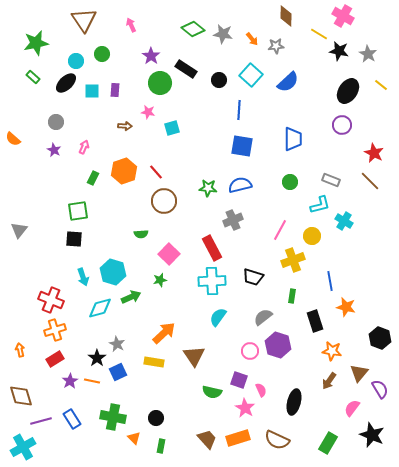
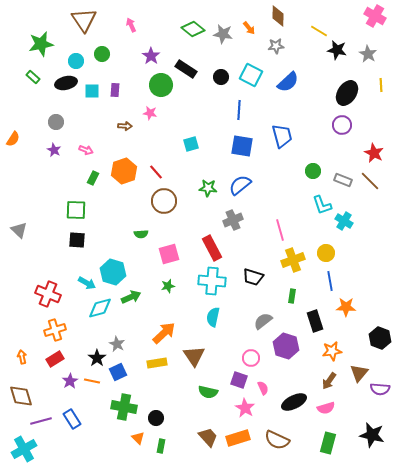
brown diamond at (286, 16): moved 8 px left
pink cross at (343, 16): moved 32 px right
yellow line at (319, 34): moved 3 px up
orange arrow at (252, 39): moved 3 px left, 11 px up
green star at (36, 43): moved 5 px right, 1 px down
black star at (339, 51): moved 2 px left, 1 px up
cyan square at (251, 75): rotated 15 degrees counterclockwise
black circle at (219, 80): moved 2 px right, 3 px up
black ellipse at (66, 83): rotated 30 degrees clockwise
green circle at (160, 83): moved 1 px right, 2 px down
yellow line at (381, 85): rotated 48 degrees clockwise
black ellipse at (348, 91): moved 1 px left, 2 px down
pink star at (148, 112): moved 2 px right, 1 px down
cyan square at (172, 128): moved 19 px right, 16 px down
orange semicircle at (13, 139): rotated 98 degrees counterclockwise
blue trapezoid at (293, 139): moved 11 px left, 3 px up; rotated 15 degrees counterclockwise
pink arrow at (84, 147): moved 2 px right, 3 px down; rotated 88 degrees clockwise
gray rectangle at (331, 180): moved 12 px right
green circle at (290, 182): moved 23 px right, 11 px up
blue semicircle at (240, 185): rotated 25 degrees counterclockwise
cyan L-shape at (320, 205): moved 2 px right; rotated 85 degrees clockwise
green square at (78, 211): moved 2 px left, 1 px up; rotated 10 degrees clockwise
gray triangle at (19, 230): rotated 24 degrees counterclockwise
pink line at (280, 230): rotated 45 degrees counterclockwise
yellow circle at (312, 236): moved 14 px right, 17 px down
black square at (74, 239): moved 3 px right, 1 px down
pink square at (169, 254): rotated 30 degrees clockwise
cyan arrow at (83, 277): moved 4 px right, 6 px down; rotated 42 degrees counterclockwise
green star at (160, 280): moved 8 px right, 6 px down
cyan cross at (212, 281): rotated 8 degrees clockwise
red cross at (51, 300): moved 3 px left, 6 px up
orange star at (346, 307): rotated 12 degrees counterclockwise
cyan semicircle at (218, 317): moved 5 px left; rotated 24 degrees counterclockwise
gray semicircle at (263, 317): moved 4 px down
purple hexagon at (278, 345): moved 8 px right, 1 px down
orange arrow at (20, 350): moved 2 px right, 7 px down
pink circle at (250, 351): moved 1 px right, 7 px down
orange star at (332, 351): rotated 18 degrees counterclockwise
yellow rectangle at (154, 362): moved 3 px right, 1 px down; rotated 18 degrees counterclockwise
purple semicircle at (380, 389): rotated 126 degrees clockwise
pink semicircle at (261, 390): moved 2 px right, 2 px up
green semicircle at (212, 392): moved 4 px left
black ellipse at (294, 402): rotated 50 degrees clockwise
pink semicircle at (352, 408): moved 26 px left; rotated 144 degrees counterclockwise
green cross at (113, 417): moved 11 px right, 10 px up
black star at (372, 435): rotated 10 degrees counterclockwise
orange triangle at (134, 438): moved 4 px right
brown trapezoid at (207, 439): moved 1 px right, 2 px up
green rectangle at (328, 443): rotated 15 degrees counterclockwise
cyan cross at (23, 447): moved 1 px right, 2 px down
